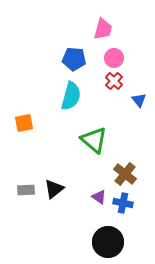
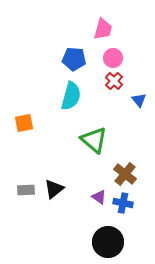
pink circle: moved 1 px left
